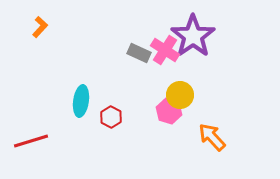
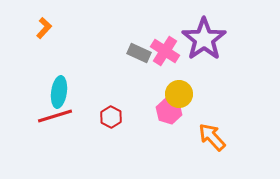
orange L-shape: moved 4 px right, 1 px down
purple star: moved 11 px right, 3 px down
pink cross: moved 1 px down
yellow circle: moved 1 px left, 1 px up
cyan ellipse: moved 22 px left, 9 px up
red line: moved 24 px right, 25 px up
